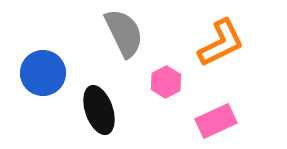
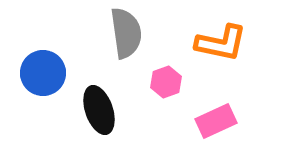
gray semicircle: moved 2 px right; rotated 18 degrees clockwise
orange L-shape: rotated 38 degrees clockwise
pink hexagon: rotated 8 degrees clockwise
